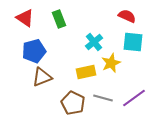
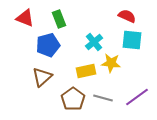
red triangle: rotated 12 degrees counterclockwise
cyan square: moved 1 px left, 2 px up
blue pentagon: moved 14 px right, 6 px up
yellow star: rotated 30 degrees clockwise
yellow rectangle: moved 1 px up
brown triangle: rotated 20 degrees counterclockwise
purple line: moved 3 px right, 1 px up
brown pentagon: moved 4 px up; rotated 10 degrees clockwise
